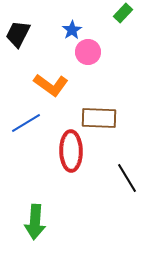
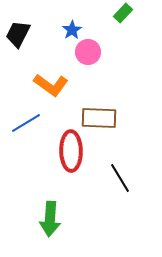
black line: moved 7 px left
green arrow: moved 15 px right, 3 px up
